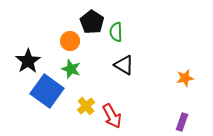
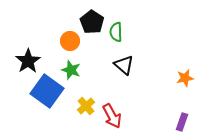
black triangle: rotated 10 degrees clockwise
green star: moved 1 px down
